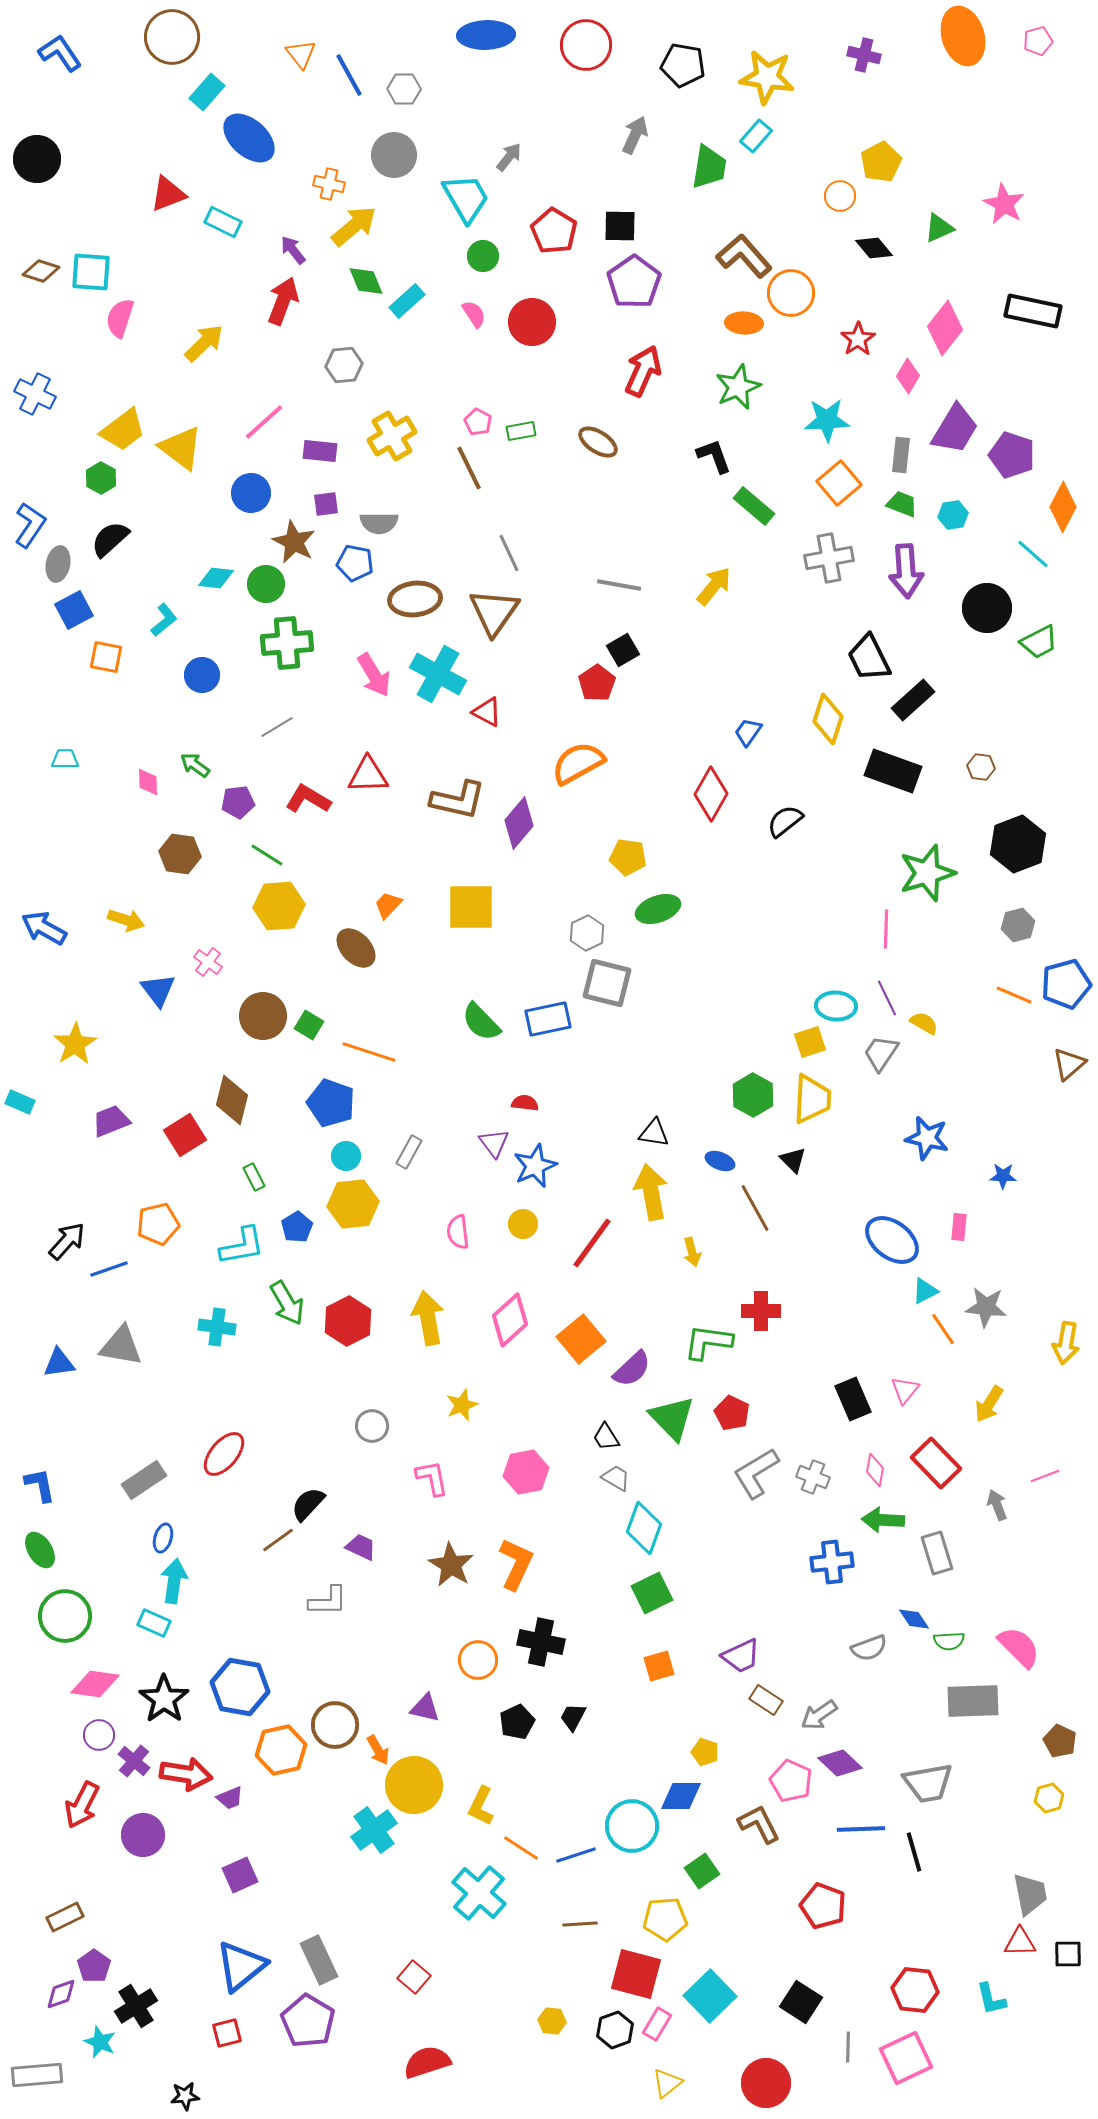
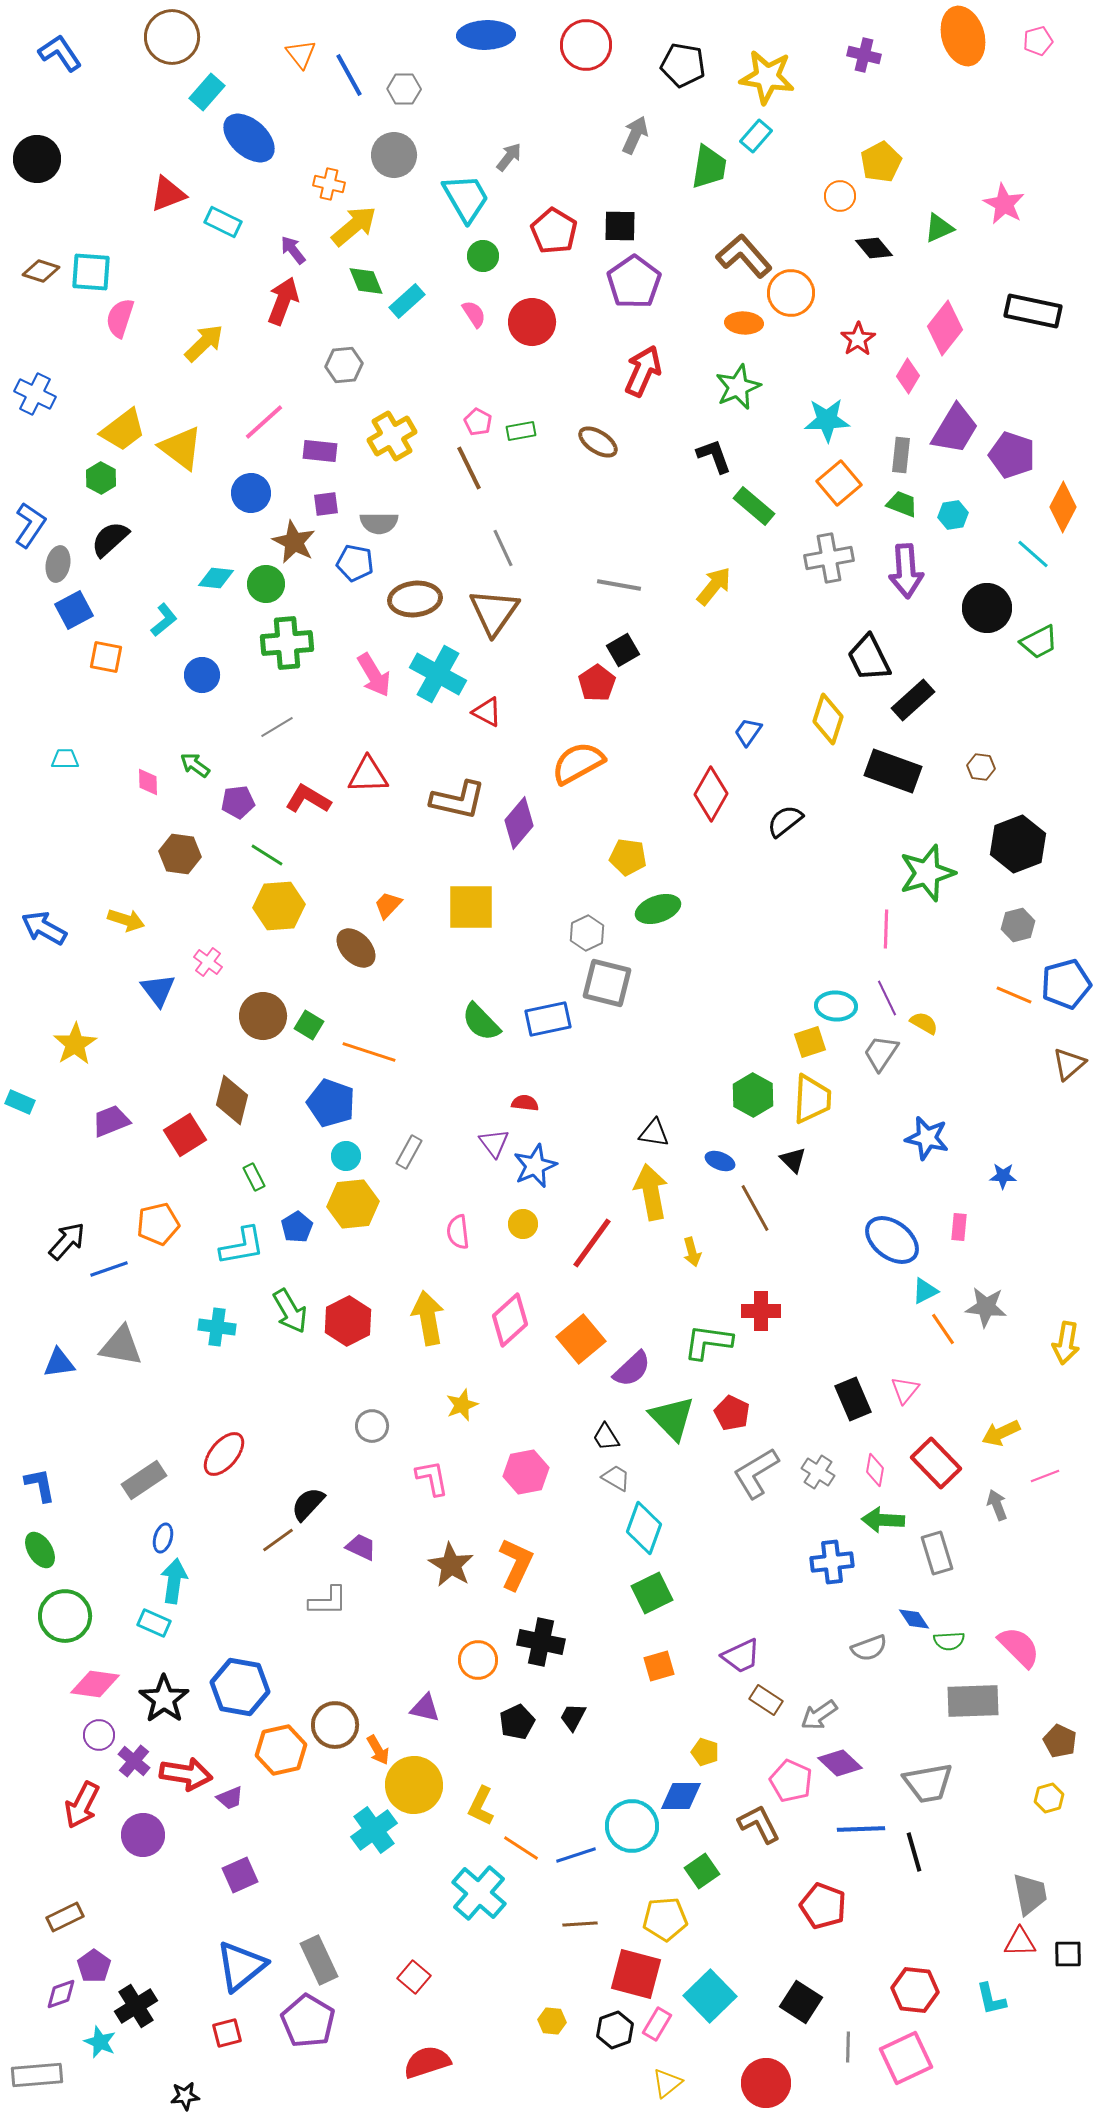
gray line at (509, 553): moved 6 px left, 5 px up
green arrow at (287, 1303): moved 3 px right, 8 px down
yellow arrow at (989, 1404): moved 12 px right, 29 px down; rotated 33 degrees clockwise
gray cross at (813, 1477): moved 5 px right, 5 px up; rotated 12 degrees clockwise
